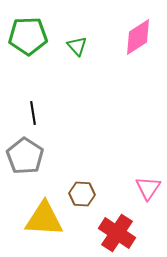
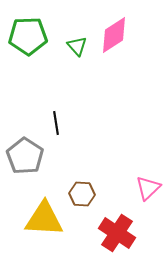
pink diamond: moved 24 px left, 2 px up
black line: moved 23 px right, 10 px down
pink triangle: rotated 12 degrees clockwise
